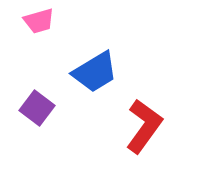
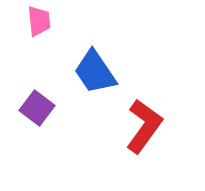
pink trapezoid: rotated 80 degrees counterclockwise
blue trapezoid: rotated 87 degrees clockwise
